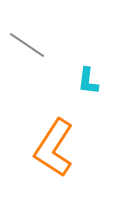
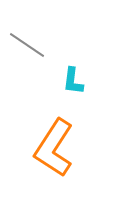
cyan L-shape: moved 15 px left
